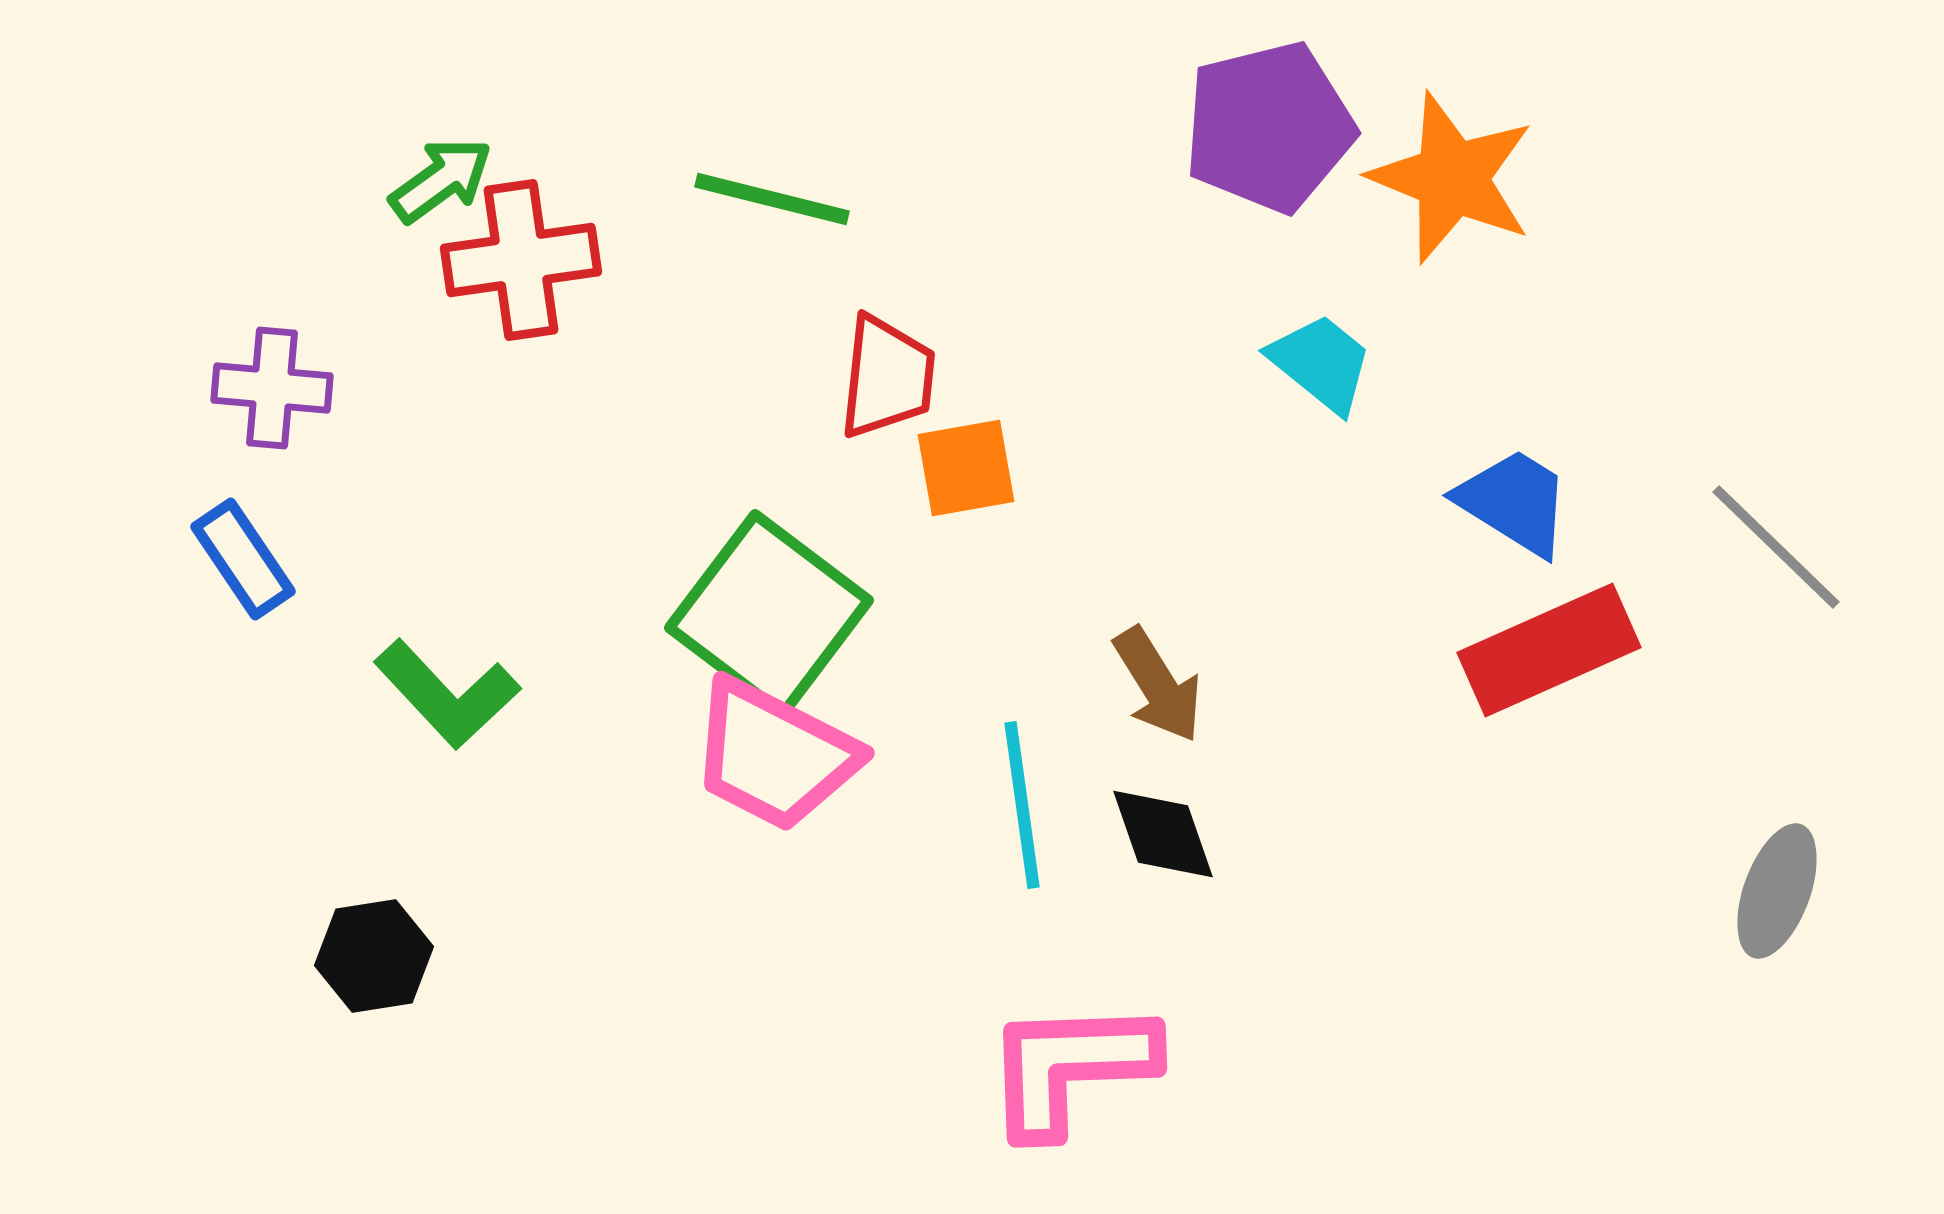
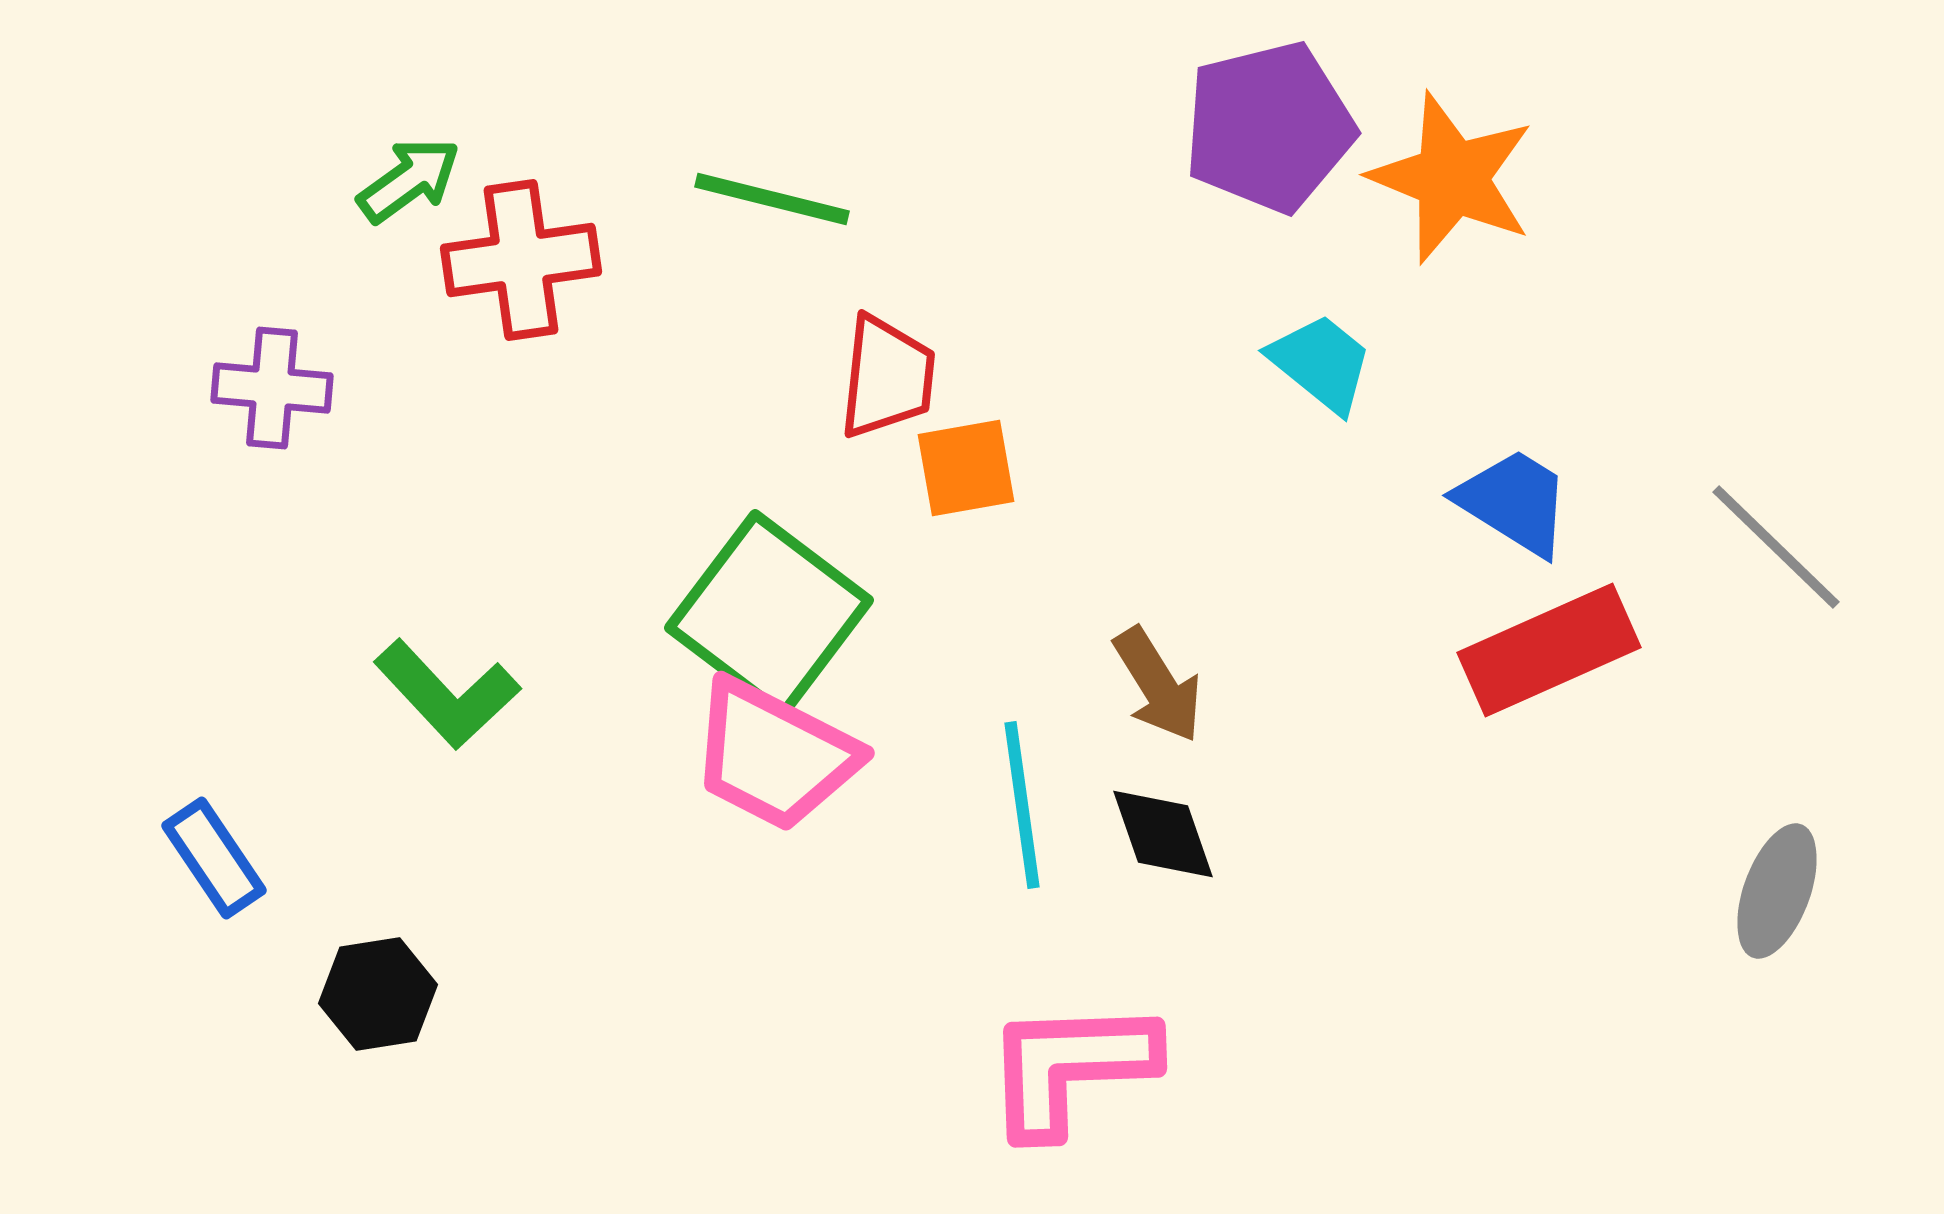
green arrow: moved 32 px left
blue rectangle: moved 29 px left, 299 px down
black hexagon: moved 4 px right, 38 px down
